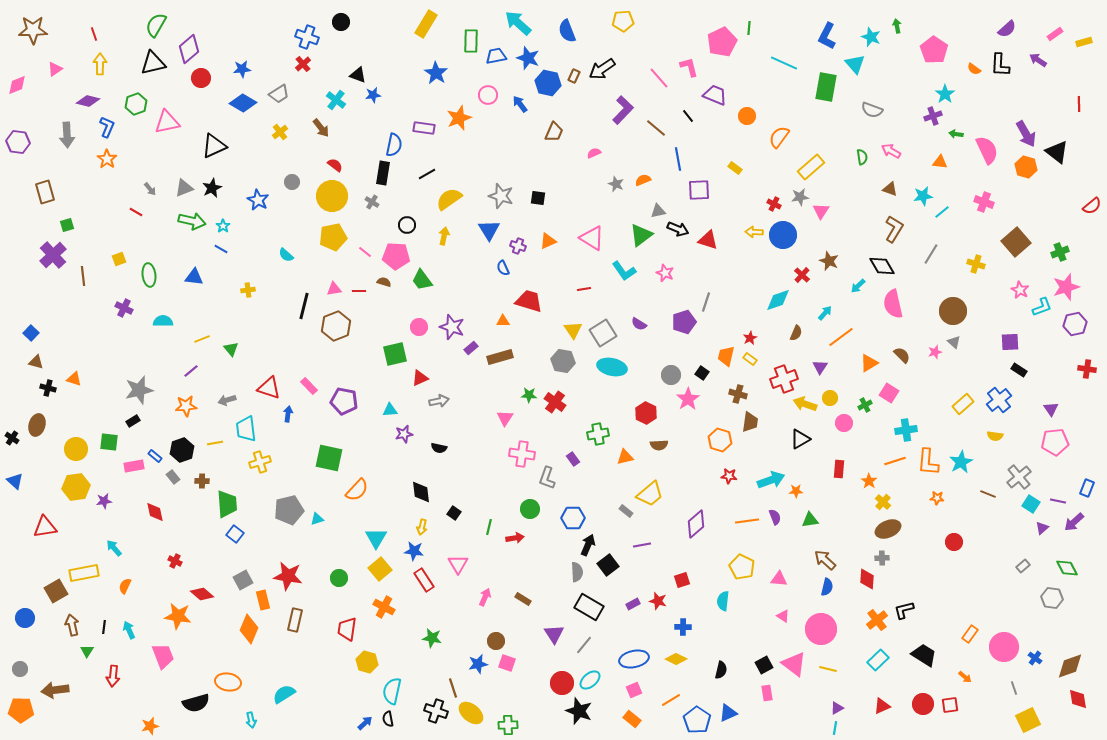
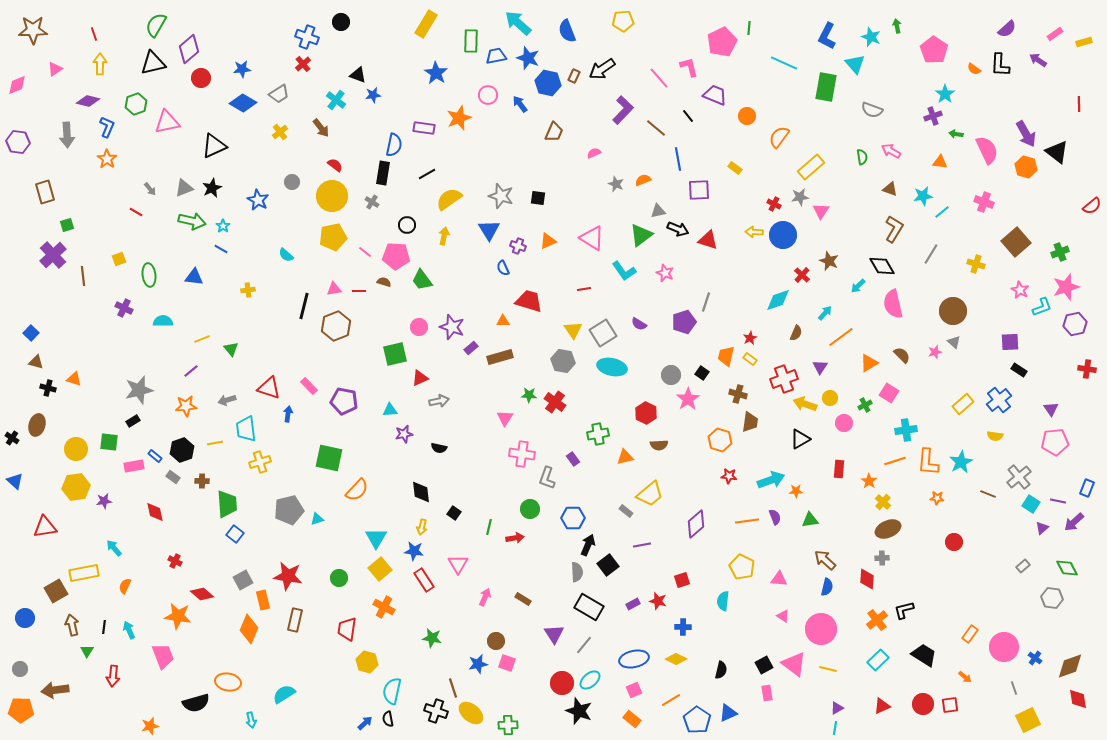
gray rectangle at (173, 477): rotated 16 degrees counterclockwise
